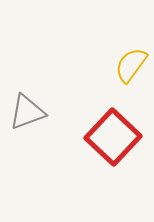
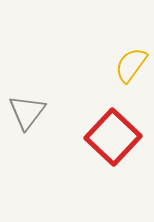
gray triangle: rotated 33 degrees counterclockwise
